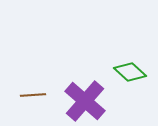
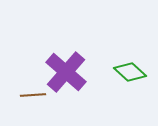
purple cross: moved 19 px left, 29 px up
